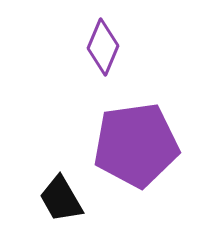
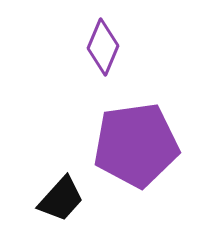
black trapezoid: rotated 108 degrees counterclockwise
